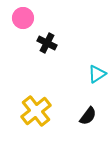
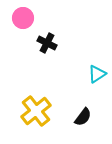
black semicircle: moved 5 px left, 1 px down
